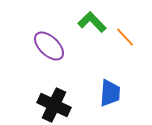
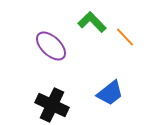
purple ellipse: moved 2 px right
blue trapezoid: rotated 48 degrees clockwise
black cross: moved 2 px left
